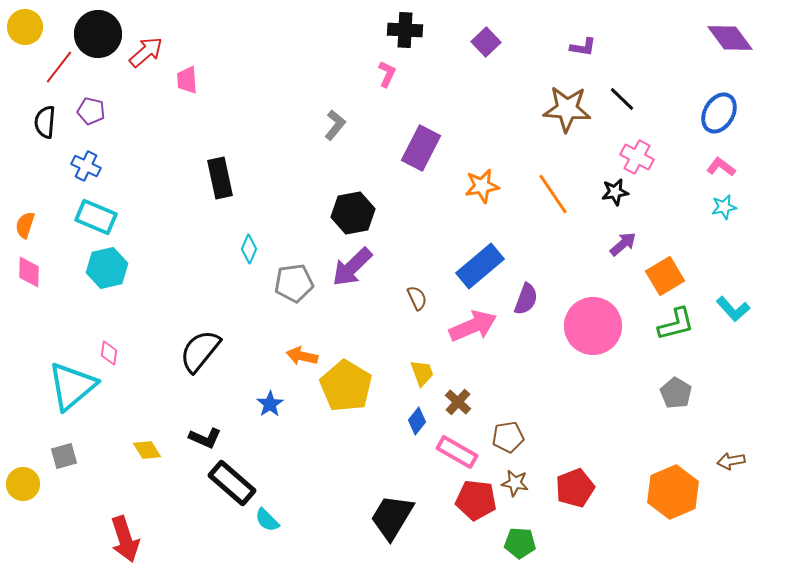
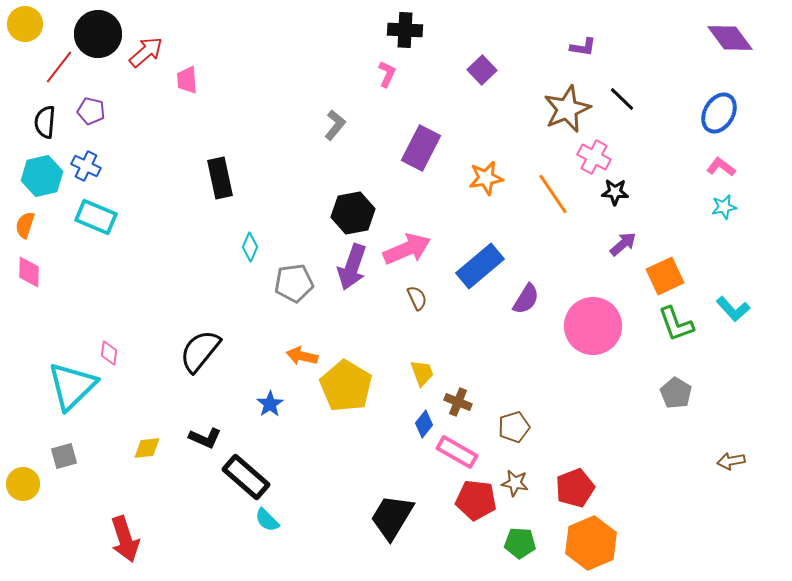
yellow circle at (25, 27): moved 3 px up
purple square at (486, 42): moved 4 px left, 28 px down
brown star at (567, 109): rotated 27 degrees counterclockwise
pink cross at (637, 157): moved 43 px left
orange star at (482, 186): moved 4 px right, 8 px up
black star at (615, 192): rotated 12 degrees clockwise
cyan diamond at (249, 249): moved 1 px right, 2 px up
purple arrow at (352, 267): rotated 27 degrees counterclockwise
cyan hexagon at (107, 268): moved 65 px left, 92 px up
orange square at (665, 276): rotated 6 degrees clockwise
purple semicircle at (526, 299): rotated 12 degrees clockwise
green L-shape at (676, 324): rotated 84 degrees clockwise
pink arrow at (473, 326): moved 66 px left, 77 px up
cyan triangle at (72, 386): rotated 4 degrees counterclockwise
brown cross at (458, 402): rotated 20 degrees counterclockwise
blue diamond at (417, 421): moved 7 px right, 3 px down
brown pentagon at (508, 437): moved 6 px right, 10 px up; rotated 8 degrees counterclockwise
yellow diamond at (147, 450): moved 2 px up; rotated 64 degrees counterclockwise
black rectangle at (232, 483): moved 14 px right, 6 px up
orange hexagon at (673, 492): moved 82 px left, 51 px down
